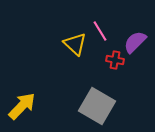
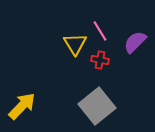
yellow triangle: rotated 15 degrees clockwise
red cross: moved 15 px left
gray square: rotated 21 degrees clockwise
